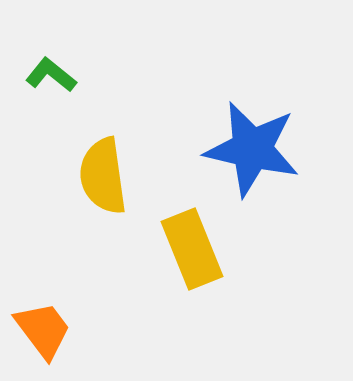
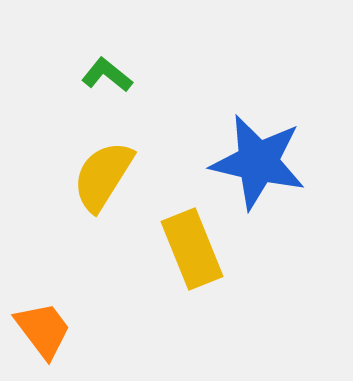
green L-shape: moved 56 px right
blue star: moved 6 px right, 13 px down
yellow semicircle: rotated 40 degrees clockwise
